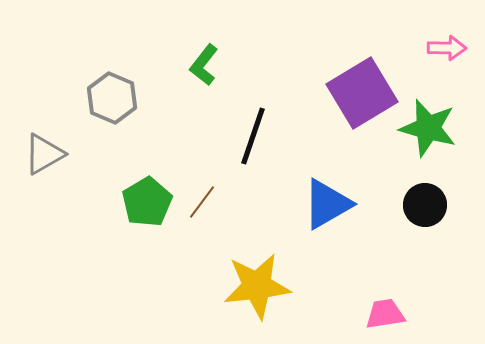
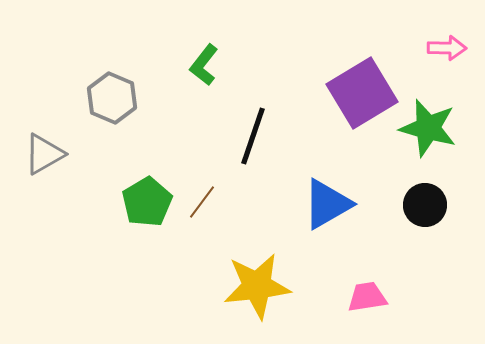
pink trapezoid: moved 18 px left, 17 px up
